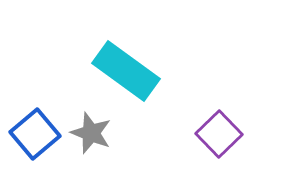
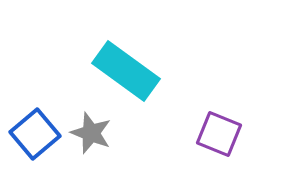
purple square: rotated 24 degrees counterclockwise
